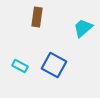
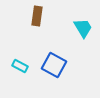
brown rectangle: moved 1 px up
cyan trapezoid: rotated 100 degrees clockwise
